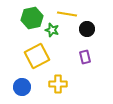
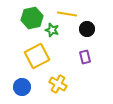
yellow cross: rotated 30 degrees clockwise
